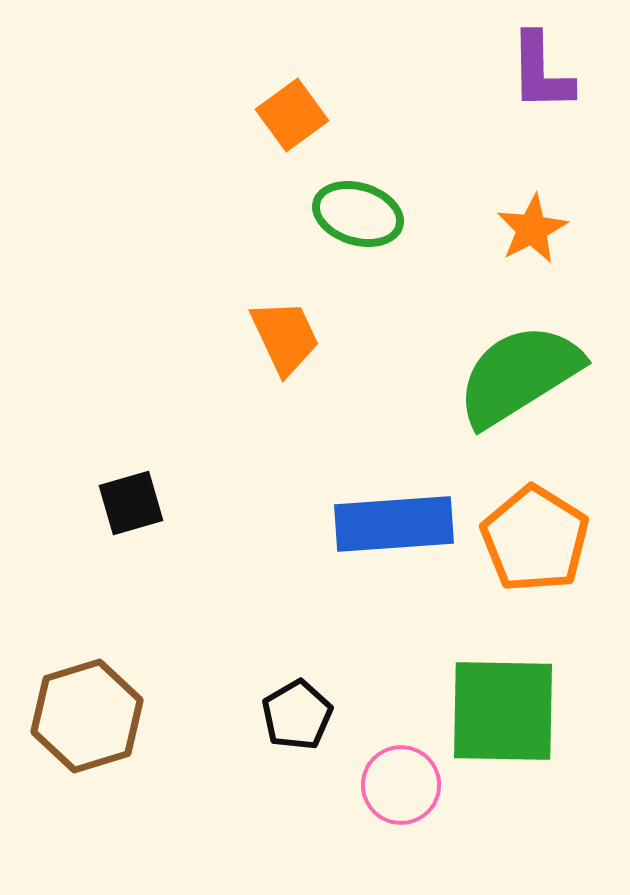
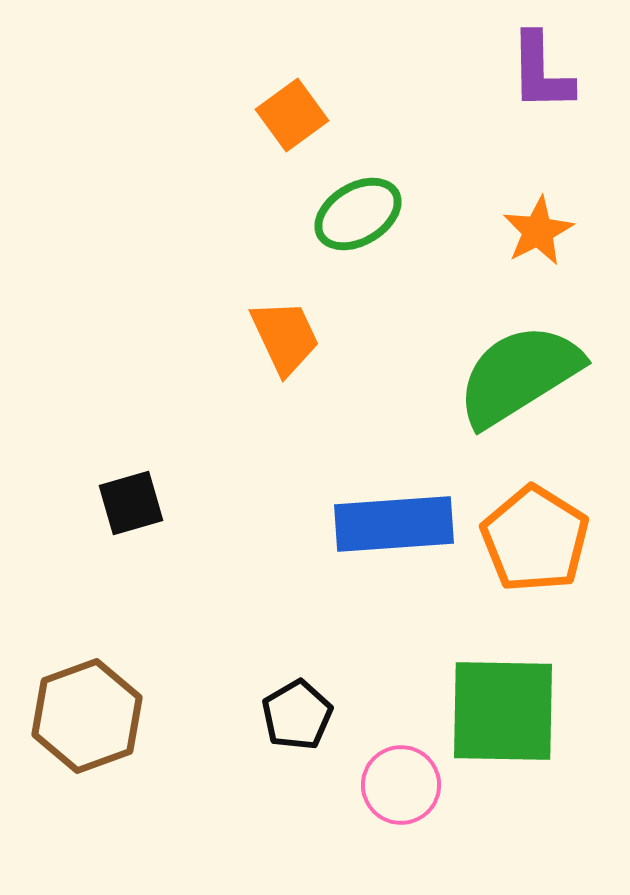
green ellipse: rotated 48 degrees counterclockwise
orange star: moved 6 px right, 2 px down
brown hexagon: rotated 3 degrees counterclockwise
